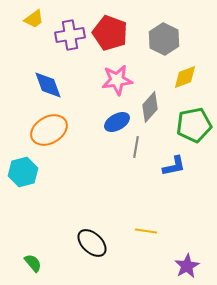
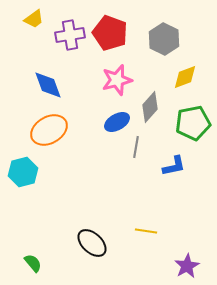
pink star: rotated 8 degrees counterclockwise
green pentagon: moved 1 px left, 2 px up
